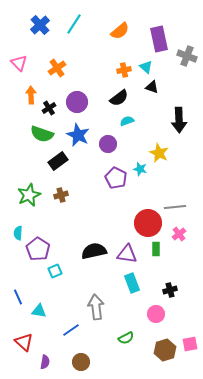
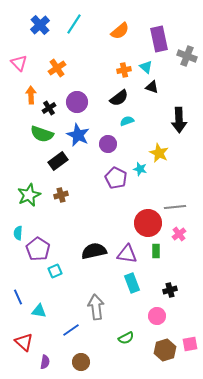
green rectangle at (156, 249): moved 2 px down
pink circle at (156, 314): moved 1 px right, 2 px down
